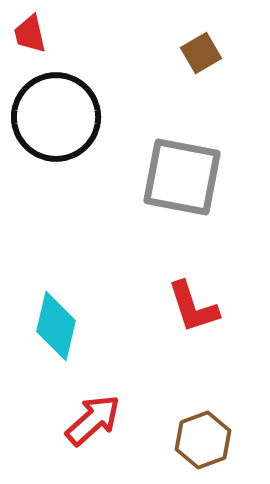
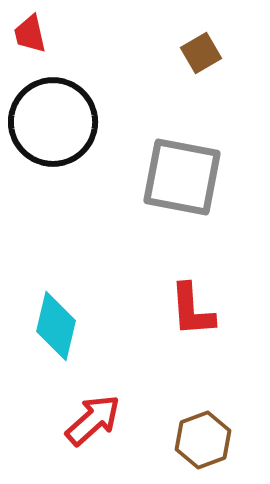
black circle: moved 3 px left, 5 px down
red L-shape: moved 1 px left, 3 px down; rotated 14 degrees clockwise
